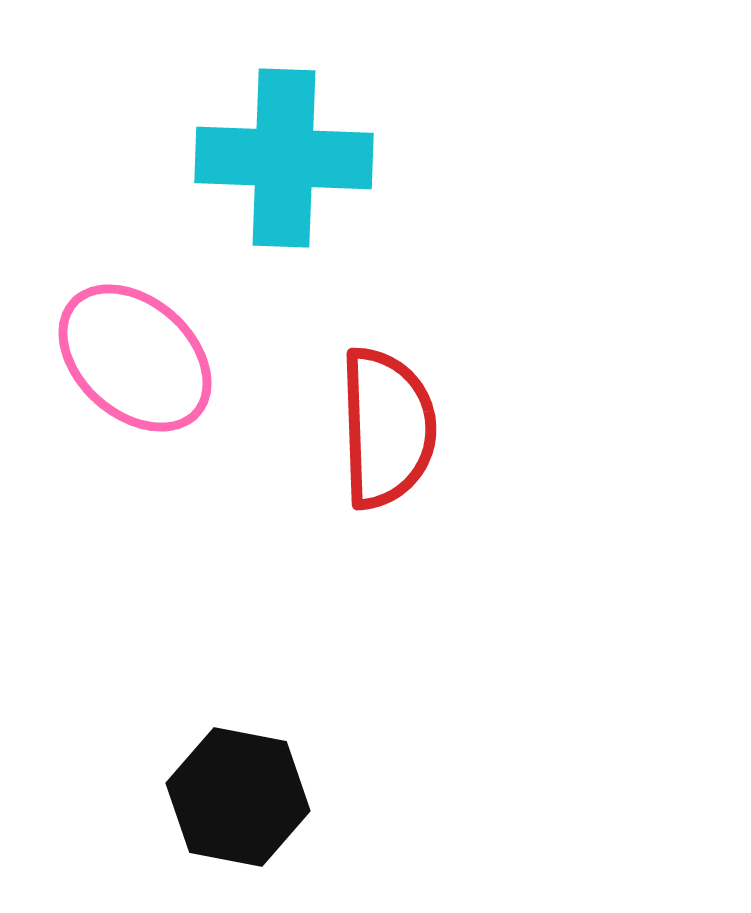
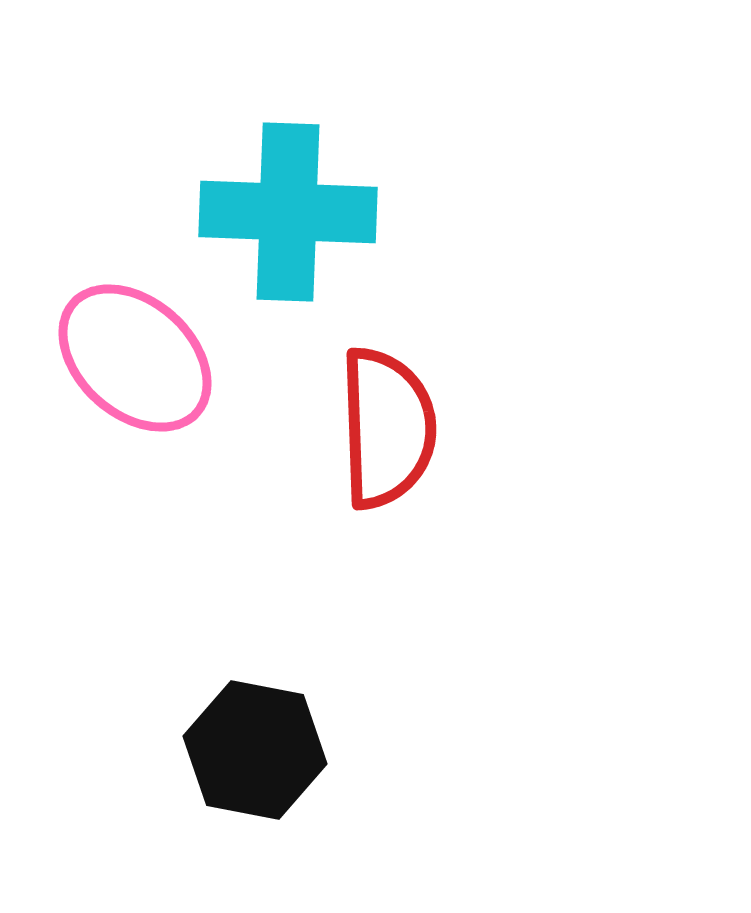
cyan cross: moved 4 px right, 54 px down
black hexagon: moved 17 px right, 47 px up
